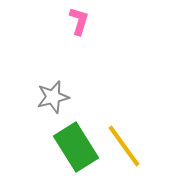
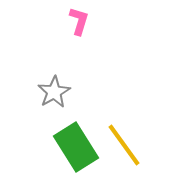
gray star: moved 1 px right, 5 px up; rotated 16 degrees counterclockwise
yellow line: moved 1 px up
